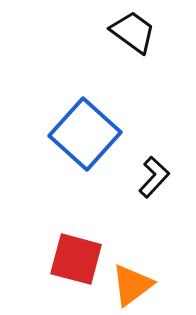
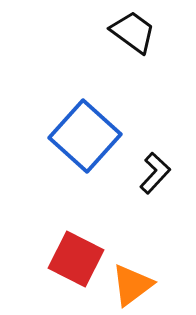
blue square: moved 2 px down
black L-shape: moved 1 px right, 4 px up
red square: rotated 12 degrees clockwise
